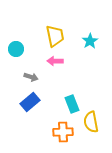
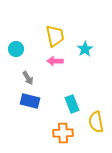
cyan star: moved 5 px left, 8 px down
gray arrow: moved 3 px left, 1 px down; rotated 40 degrees clockwise
blue rectangle: moved 1 px up; rotated 54 degrees clockwise
yellow semicircle: moved 5 px right
orange cross: moved 1 px down
